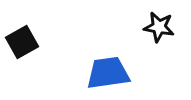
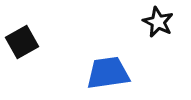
black star: moved 1 px left, 5 px up; rotated 16 degrees clockwise
